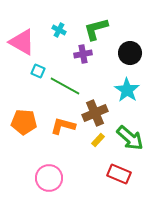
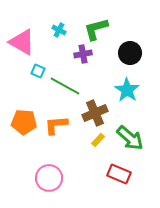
orange L-shape: moved 7 px left, 1 px up; rotated 20 degrees counterclockwise
